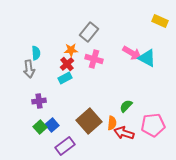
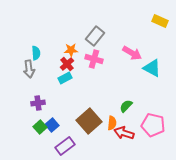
gray rectangle: moved 6 px right, 4 px down
cyan triangle: moved 5 px right, 10 px down
purple cross: moved 1 px left, 2 px down
pink pentagon: rotated 20 degrees clockwise
